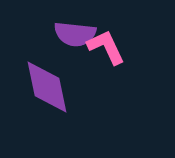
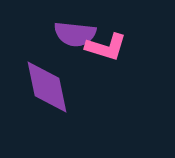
pink L-shape: rotated 132 degrees clockwise
